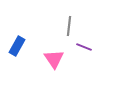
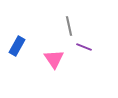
gray line: rotated 18 degrees counterclockwise
